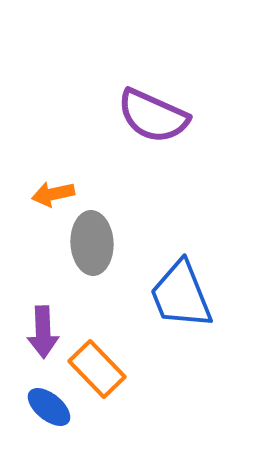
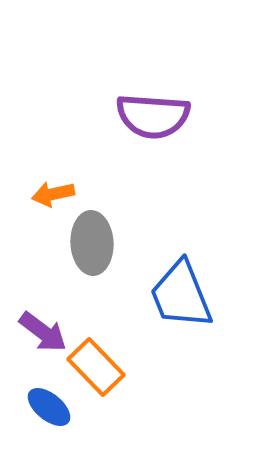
purple semicircle: rotated 20 degrees counterclockwise
purple arrow: rotated 51 degrees counterclockwise
orange rectangle: moved 1 px left, 2 px up
